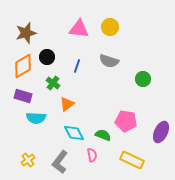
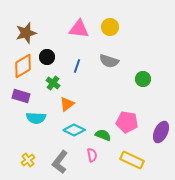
purple rectangle: moved 2 px left
pink pentagon: moved 1 px right, 1 px down
cyan diamond: moved 3 px up; rotated 35 degrees counterclockwise
